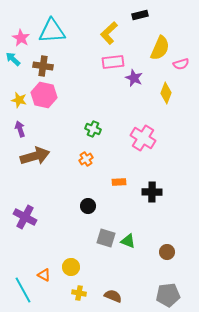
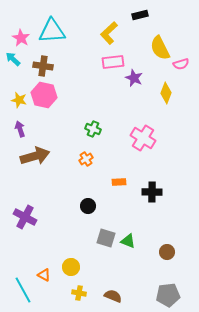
yellow semicircle: rotated 130 degrees clockwise
